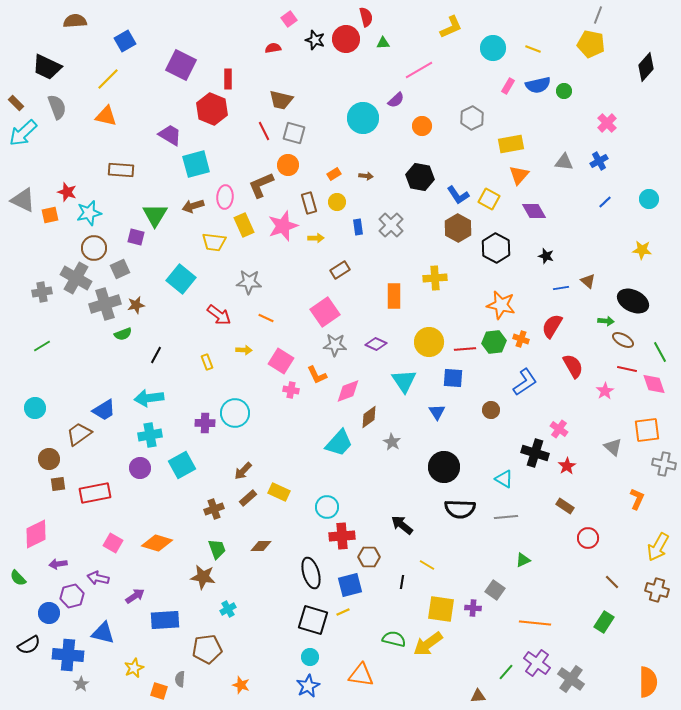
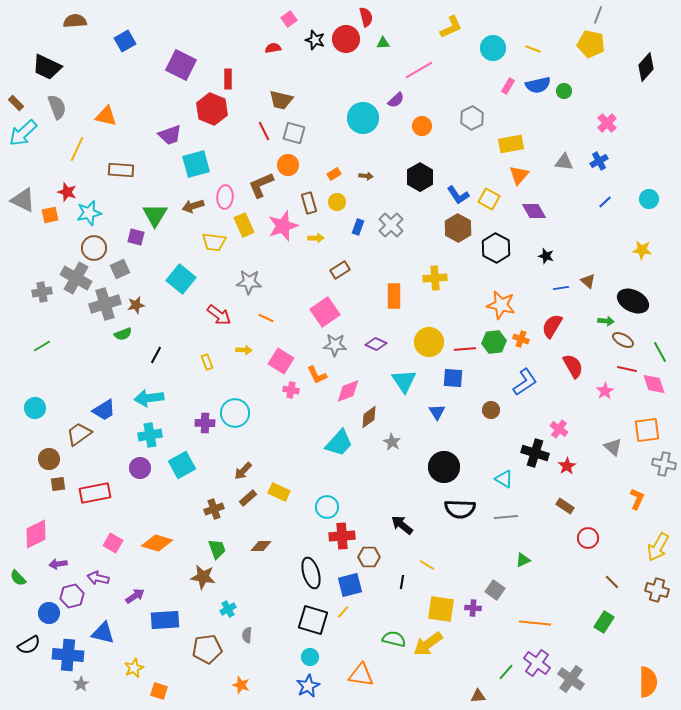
yellow line at (108, 79): moved 31 px left, 70 px down; rotated 20 degrees counterclockwise
purple trapezoid at (170, 135): rotated 130 degrees clockwise
black hexagon at (420, 177): rotated 20 degrees clockwise
blue rectangle at (358, 227): rotated 28 degrees clockwise
yellow line at (343, 612): rotated 24 degrees counterclockwise
gray semicircle at (180, 679): moved 67 px right, 44 px up
